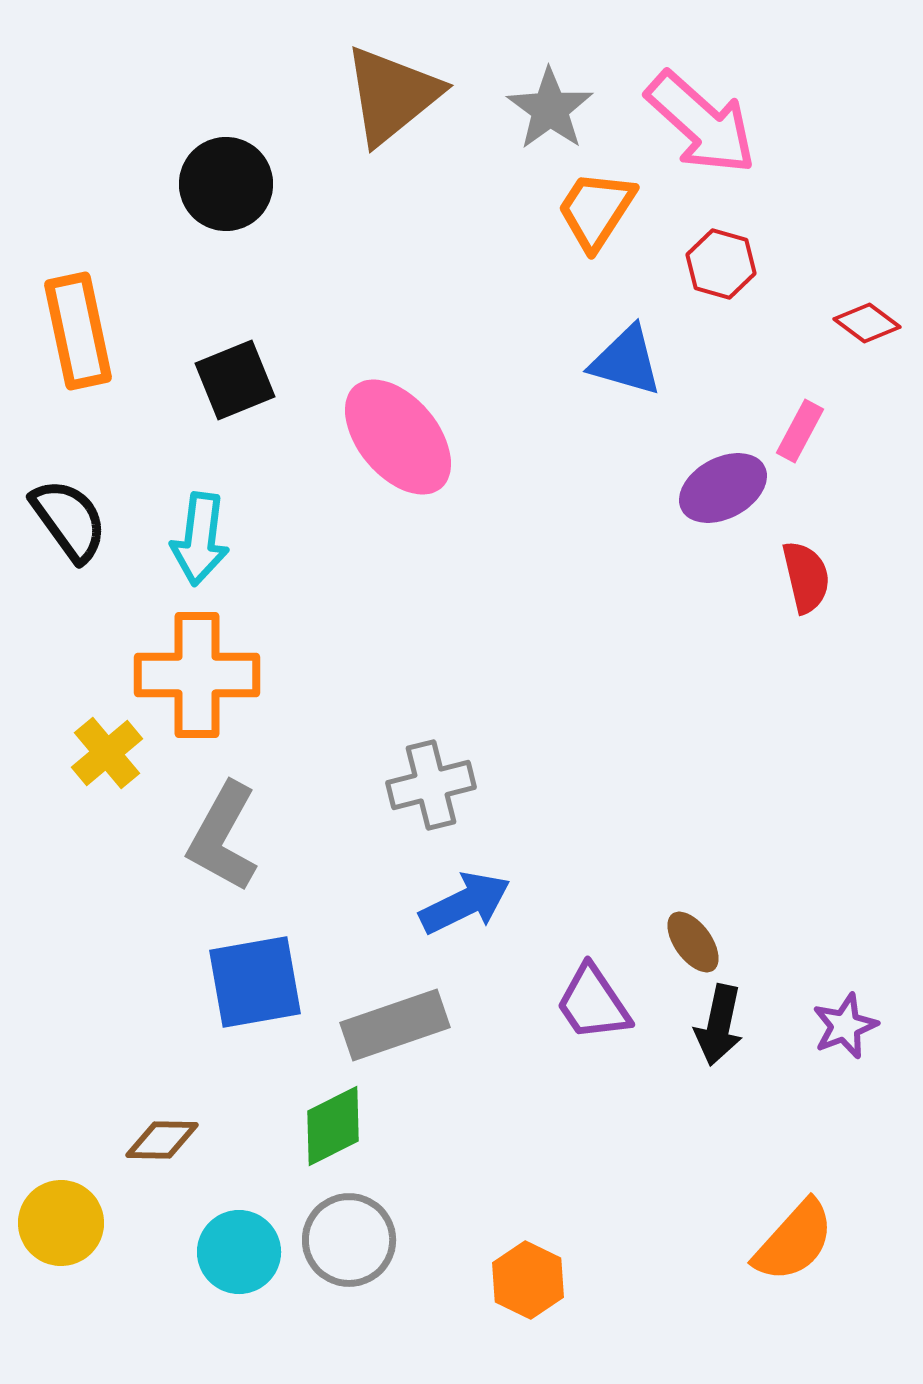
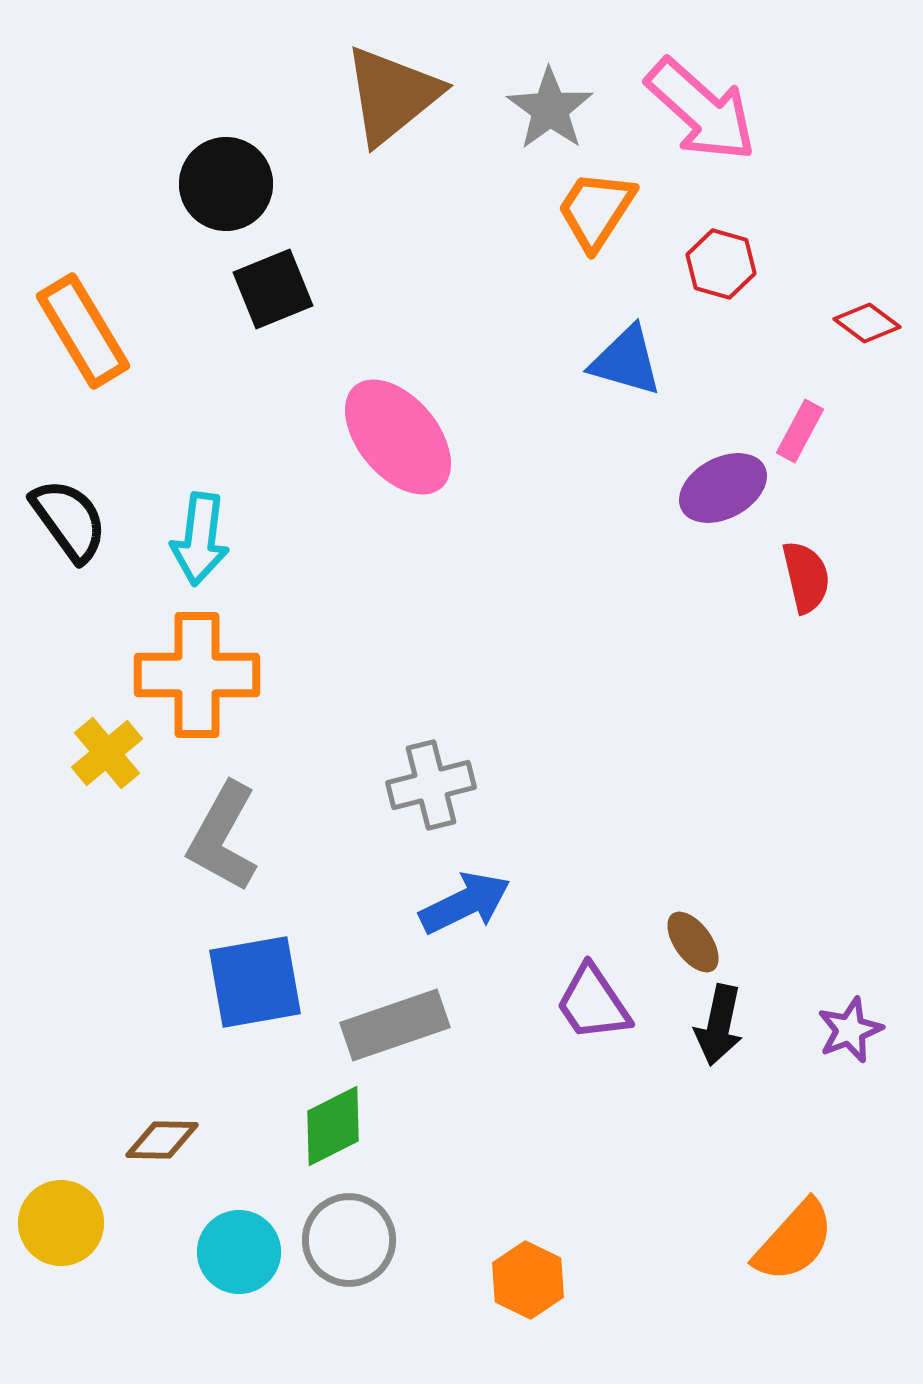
pink arrow: moved 13 px up
orange rectangle: moved 5 px right; rotated 19 degrees counterclockwise
black square: moved 38 px right, 91 px up
purple star: moved 5 px right, 4 px down
